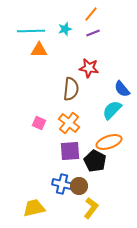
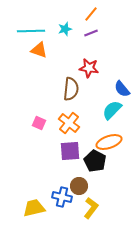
purple line: moved 2 px left
orange triangle: rotated 18 degrees clockwise
blue cross: moved 13 px down
